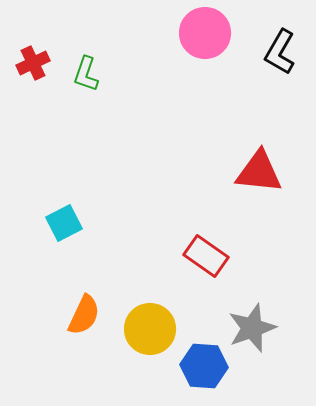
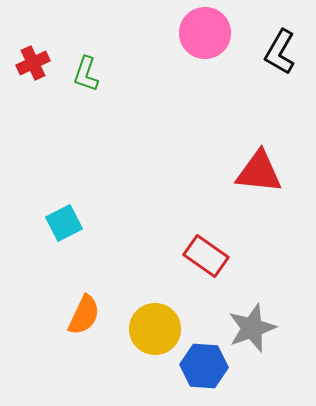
yellow circle: moved 5 px right
